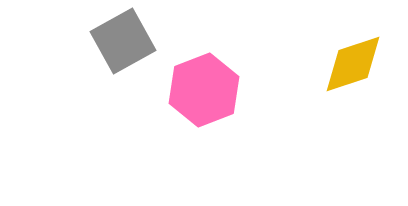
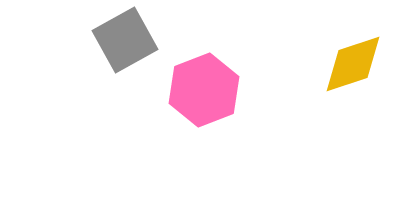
gray square: moved 2 px right, 1 px up
